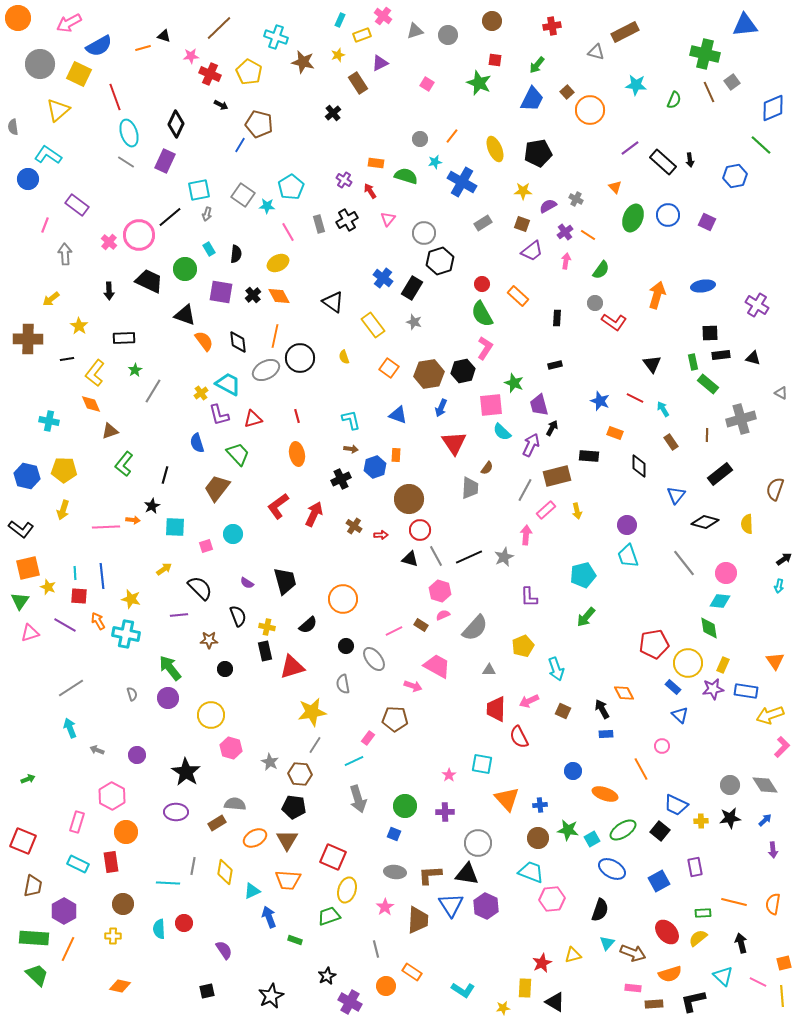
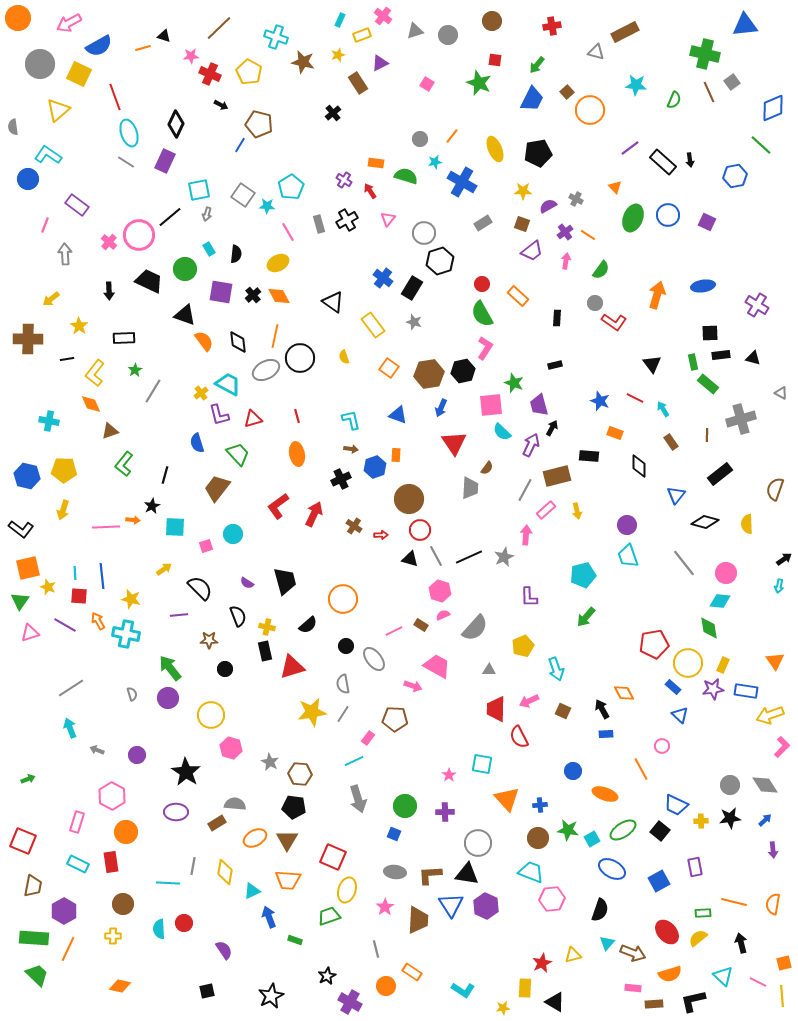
gray line at (315, 745): moved 28 px right, 31 px up
